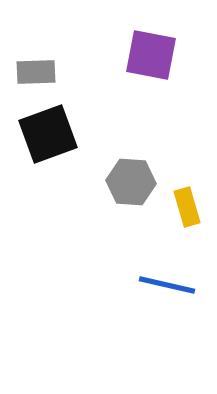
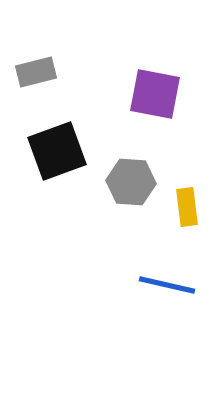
purple square: moved 4 px right, 39 px down
gray rectangle: rotated 12 degrees counterclockwise
black square: moved 9 px right, 17 px down
yellow rectangle: rotated 9 degrees clockwise
